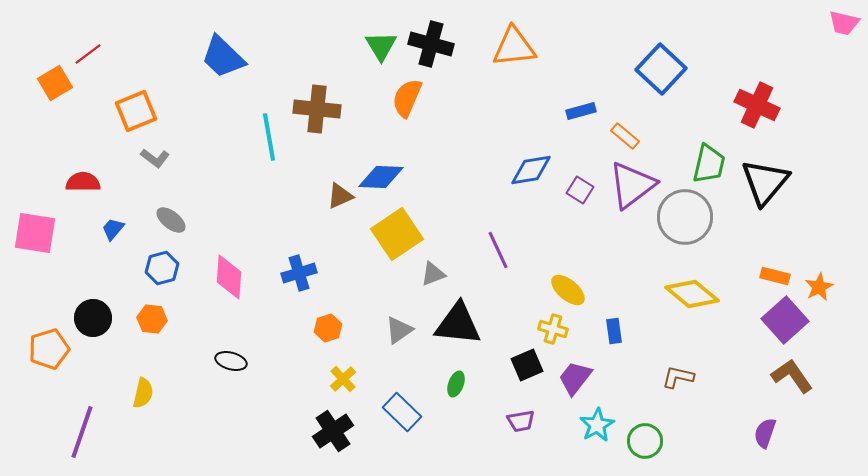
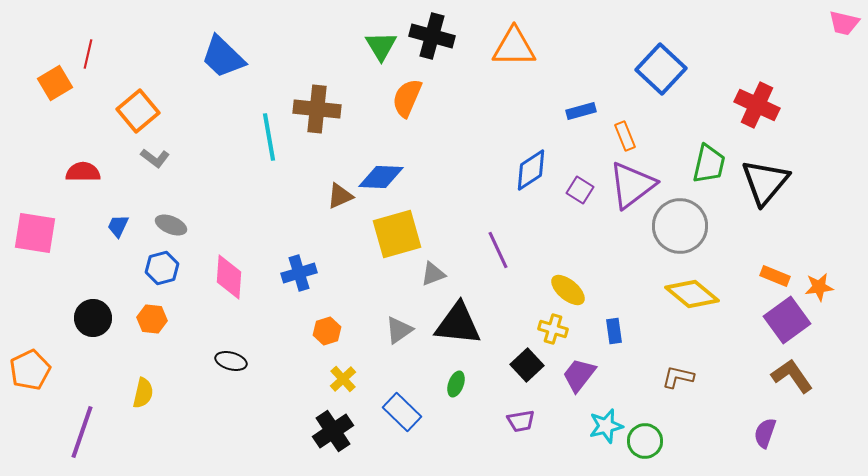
black cross at (431, 44): moved 1 px right, 8 px up
orange triangle at (514, 47): rotated 6 degrees clockwise
red line at (88, 54): rotated 40 degrees counterclockwise
orange square at (136, 111): moved 2 px right; rotated 18 degrees counterclockwise
orange rectangle at (625, 136): rotated 28 degrees clockwise
blue diamond at (531, 170): rotated 24 degrees counterclockwise
red semicircle at (83, 182): moved 10 px up
gray circle at (685, 217): moved 5 px left, 9 px down
gray ellipse at (171, 220): moved 5 px down; rotated 16 degrees counterclockwise
blue trapezoid at (113, 229): moved 5 px right, 3 px up; rotated 15 degrees counterclockwise
yellow square at (397, 234): rotated 18 degrees clockwise
orange rectangle at (775, 276): rotated 8 degrees clockwise
orange star at (819, 287): rotated 20 degrees clockwise
purple square at (785, 320): moved 2 px right; rotated 6 degrees clockwise
orange hexagon at (328, 328): moved 1 px left, 3 px down
orange pentagon at (49, 349): moved 19 px left, 21 px down; rotated 9 degrees counterclockwise
black square at (527, 365): rotated 20 degrees counterclockwise
purple trapezoid at (575, 378): moved 4 px right, 3 px up
cyan star at (597, 425): moved 9 px right, 1 px down; rotated 16 degrees clockwise
